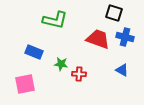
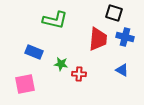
red trapezoid: rotated 75 degrees clockwise
